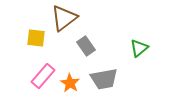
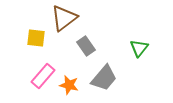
green triangle: rotated 12 degrees counterclockwise
gray trapezoid: moved 1 px up; rotated 40 degrees counterclockwise
orange star: moved 1 px left, 2 px down; rotated 18 degrees counterclockwise
